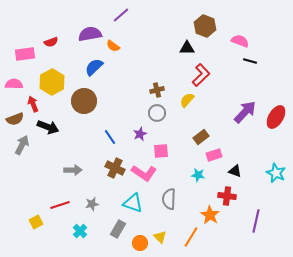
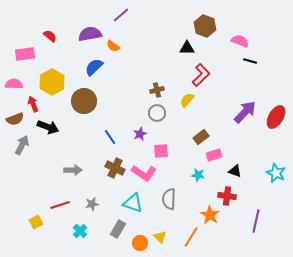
red semicircle at (51, 42): moved 1 px left, 6 px up; rotated 120 degrees counterclockwise
